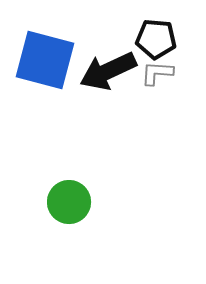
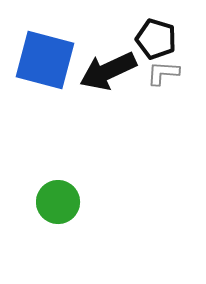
black pentagon: rotated 12 degrees clockwise
gray L-shape: moved 6 px right
green circle: moved 11 px left
